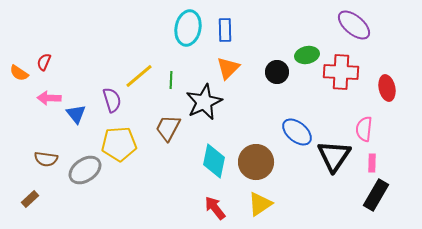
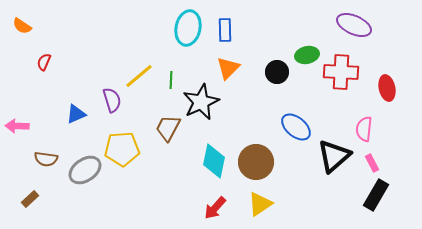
purple ellipse: rotated 16 degrees counterclockwise
orange semicircle: moved 3 px right, 47 px up
pink arrow: moved 32 px left, 28 px down
black star: moved 3 px left
blue triangle: rotated 45 degrees clockwise
blue ellipse: moved 1 px left, 5 px up
yellow pentagon: moved 3 px right, 5 px down
black triangle: rotated 15 degrees clockwise
pink rectangle: rotated 30 degrees counterclockwise
red arrow: rotated 100 degrees counterclockwise
